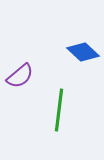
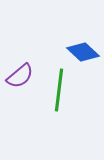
green line: moved 20 px up
